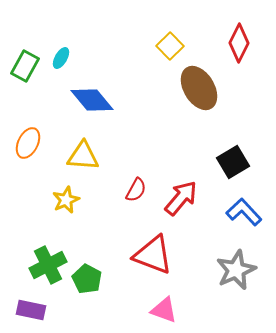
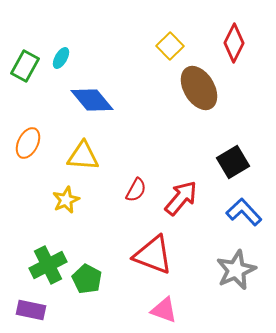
red diamond: moved 5 px left
